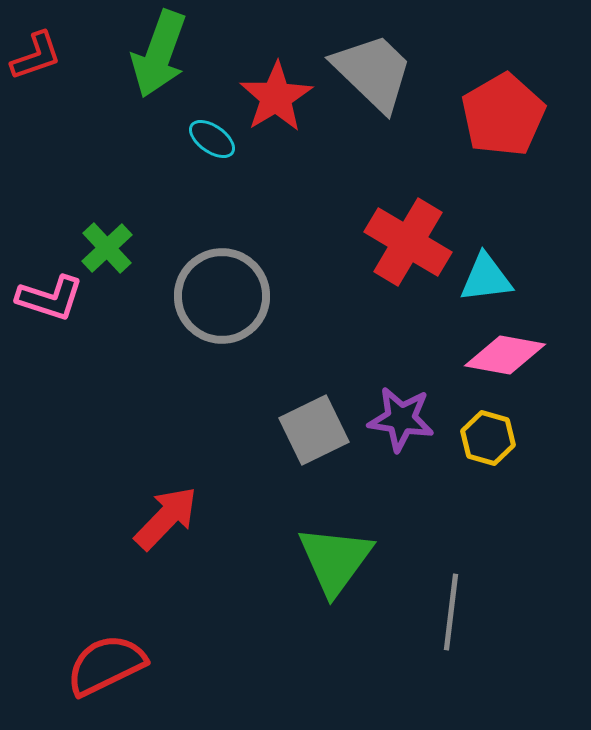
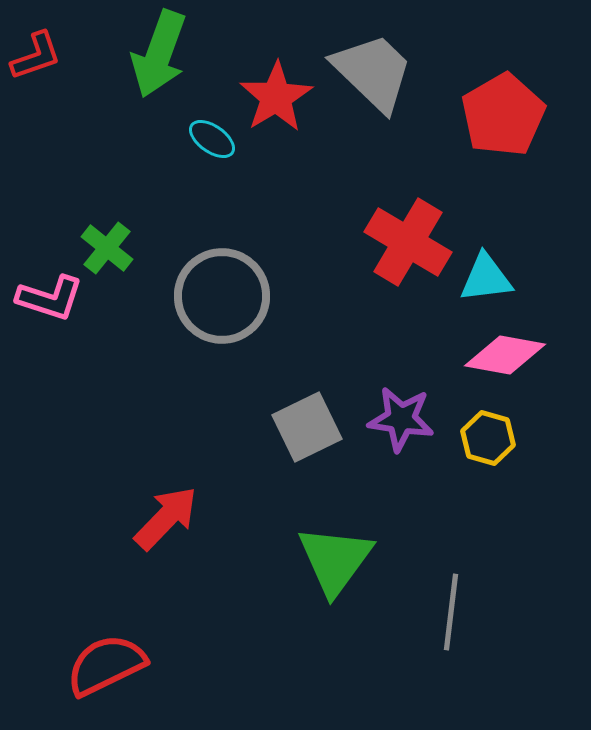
green cross: rotated 8 degrees counterclockwise
gray square: moved 7 px left, 3 px up
